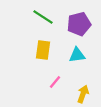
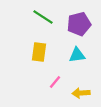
yellow rectangle: moved 4 px left, 2 px down
yellow arrow: moved 2 px left, 1 px up; rotated 114 degrees counterclockwise
